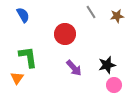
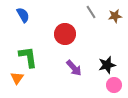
brown star: moved 2 px left
